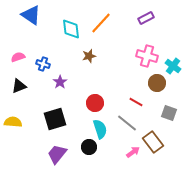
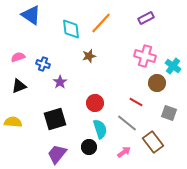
pink cross: moved 2 px left
pink arrow: moved 9 px left
